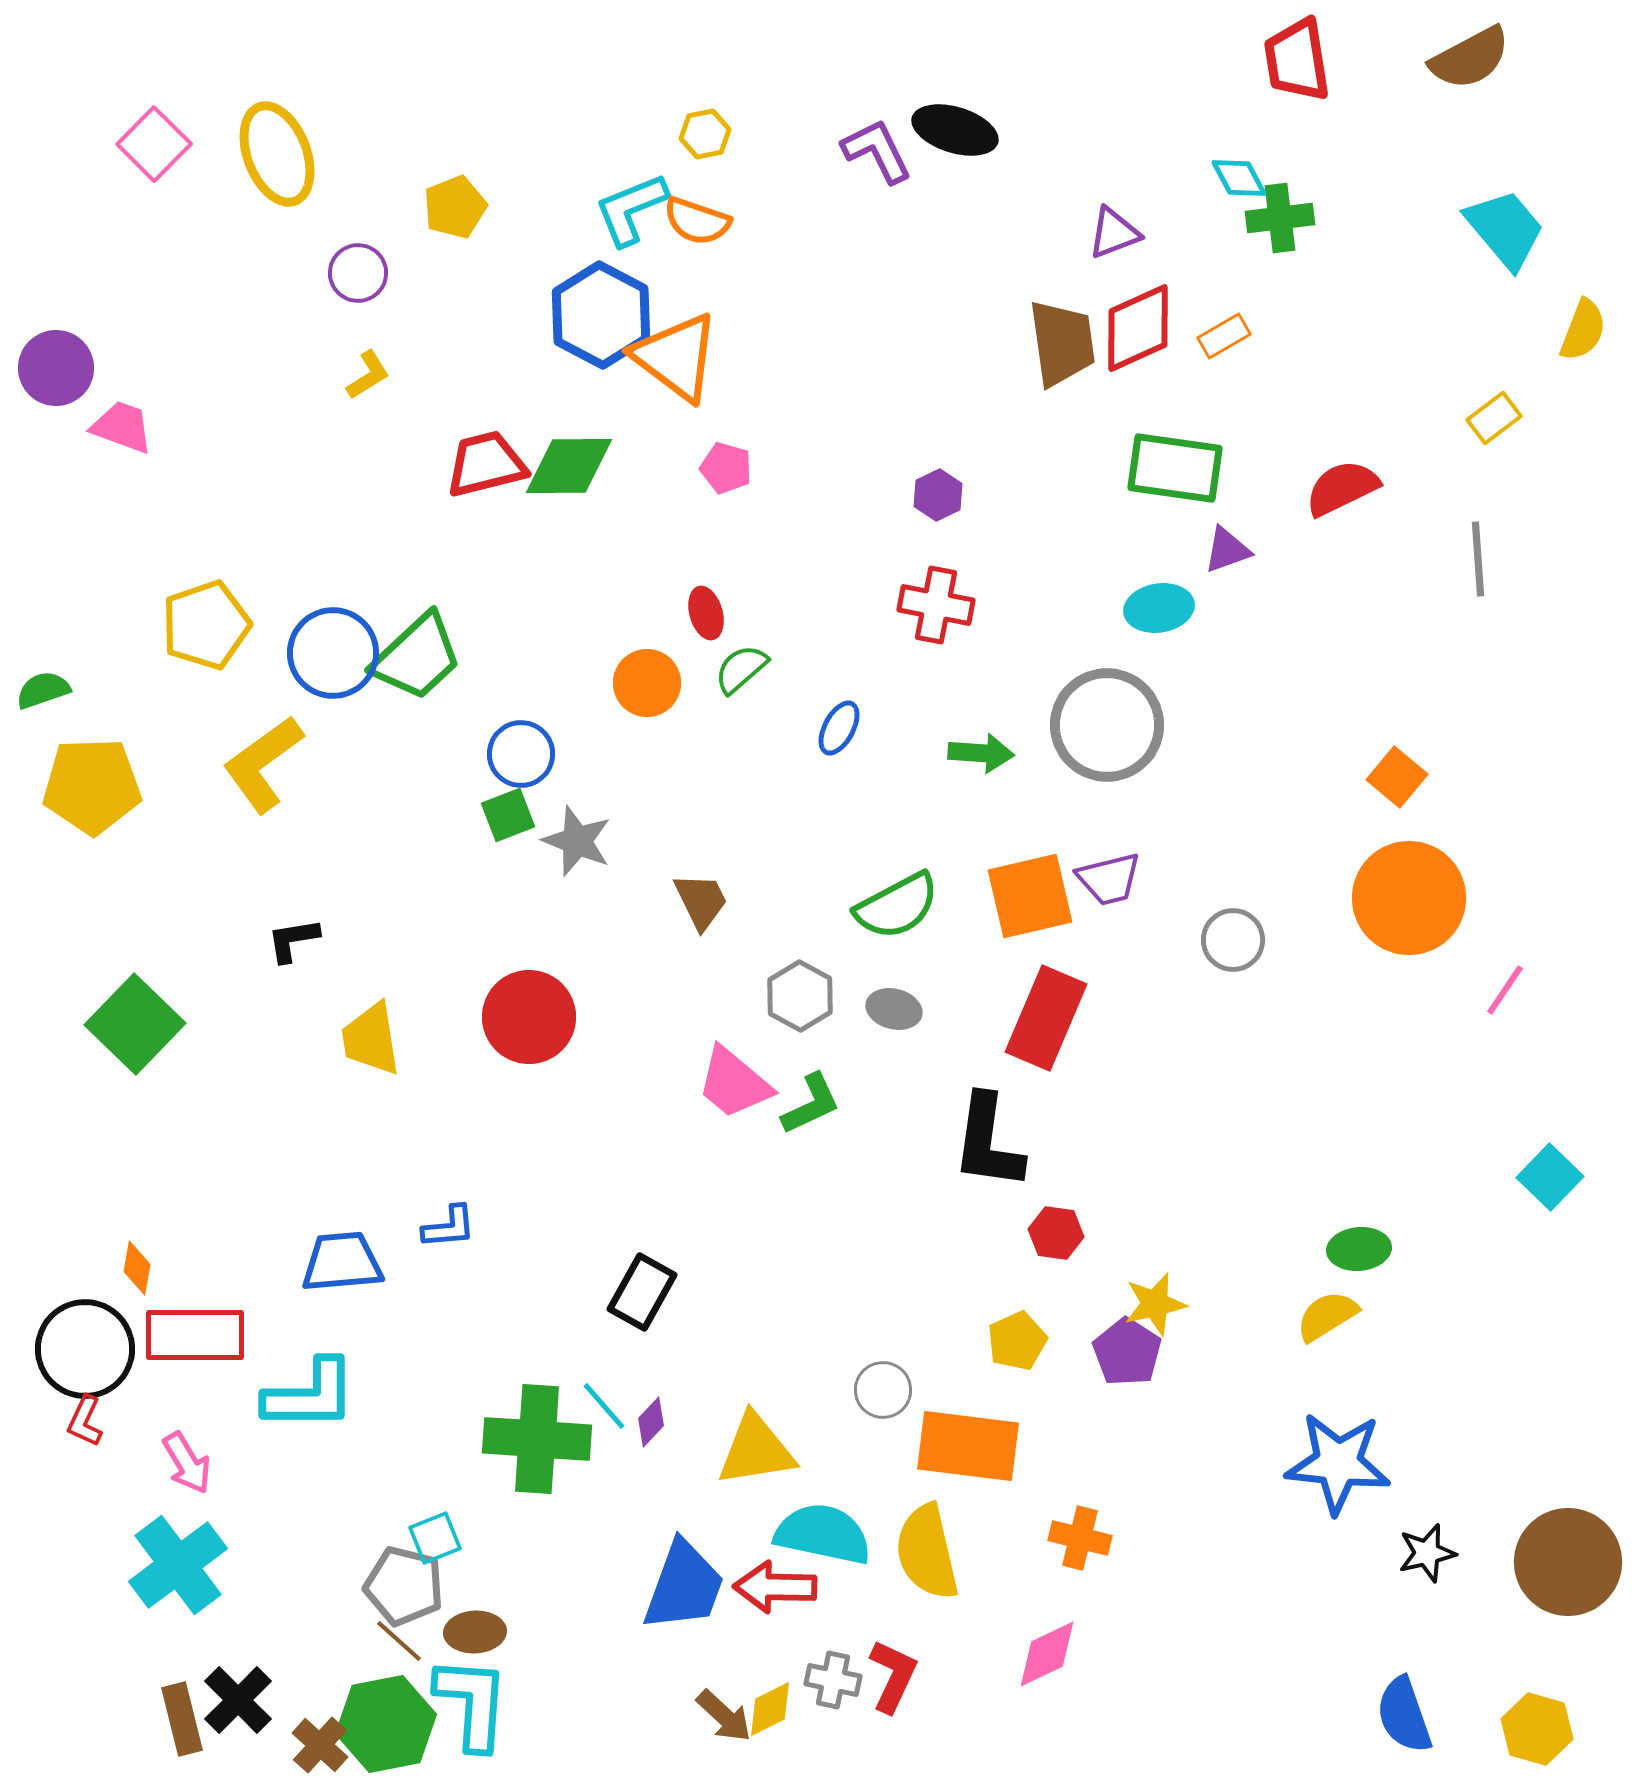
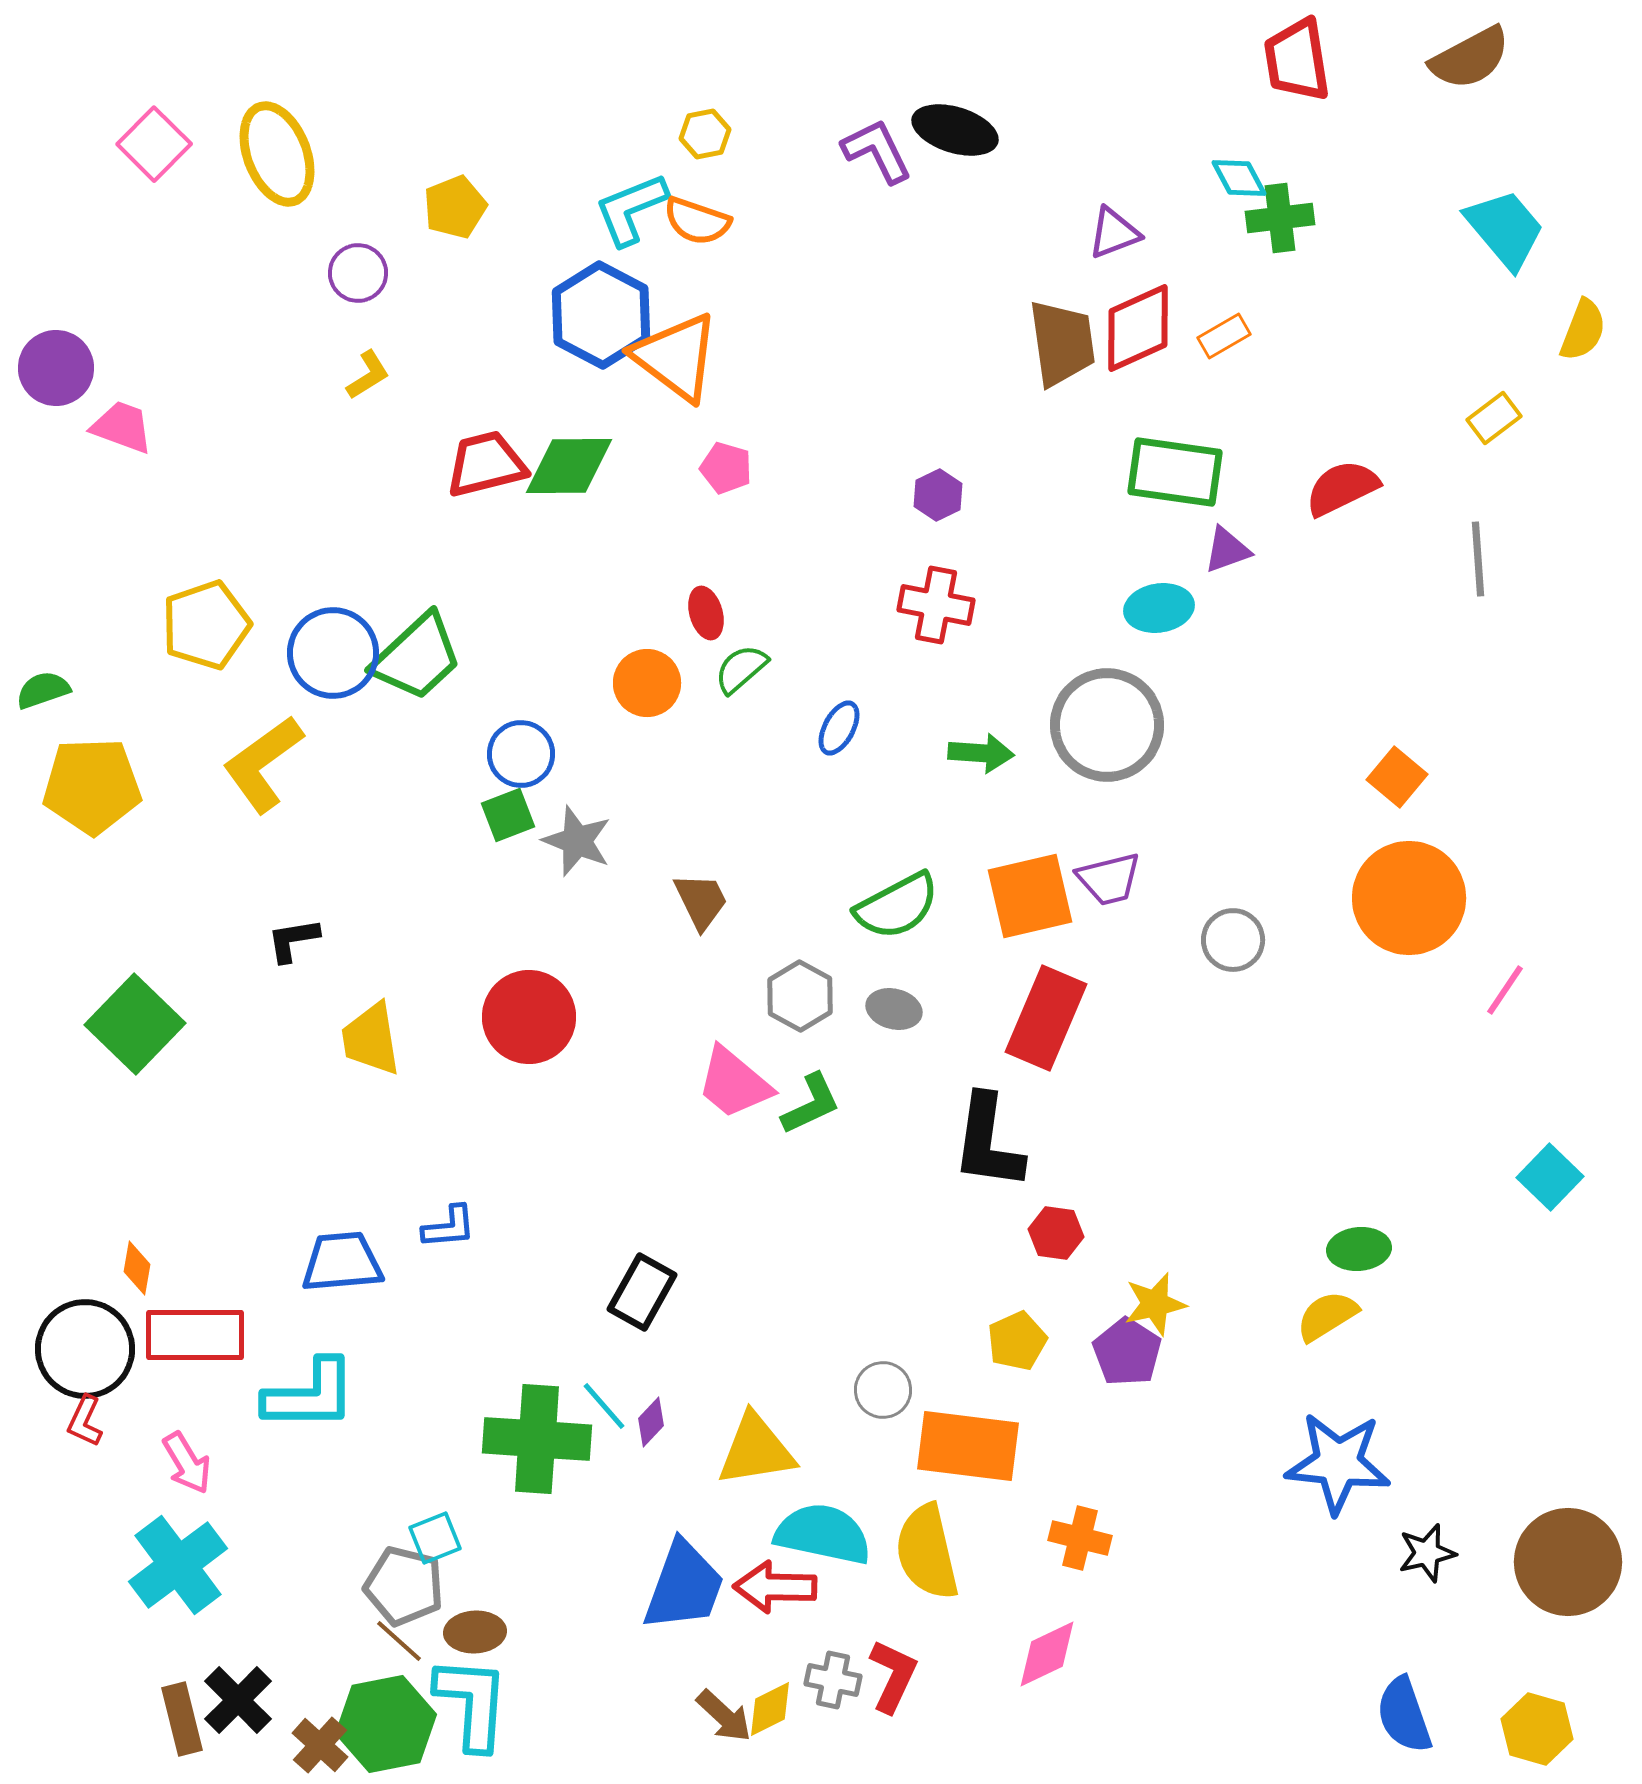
green rectangle at (1175, 468): moved 4 px down
